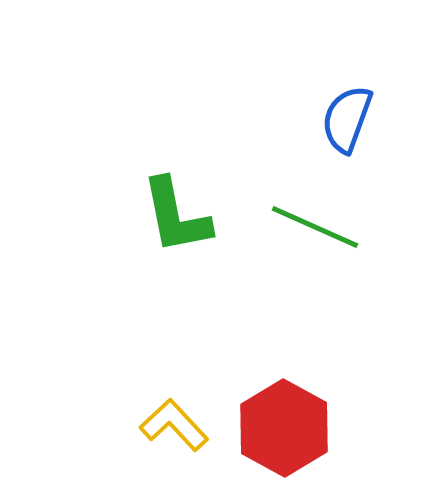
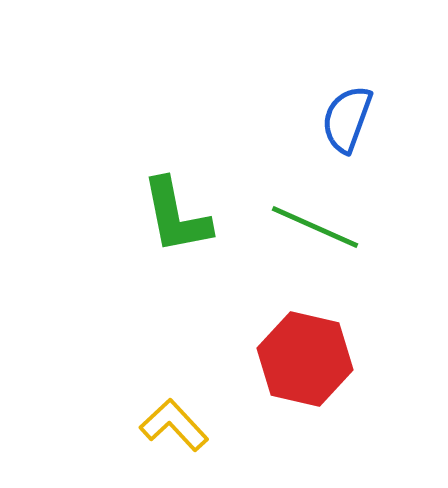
red hexagon: moved 21 px right, 69 px up; rotated 16 degrees counterclockwise
